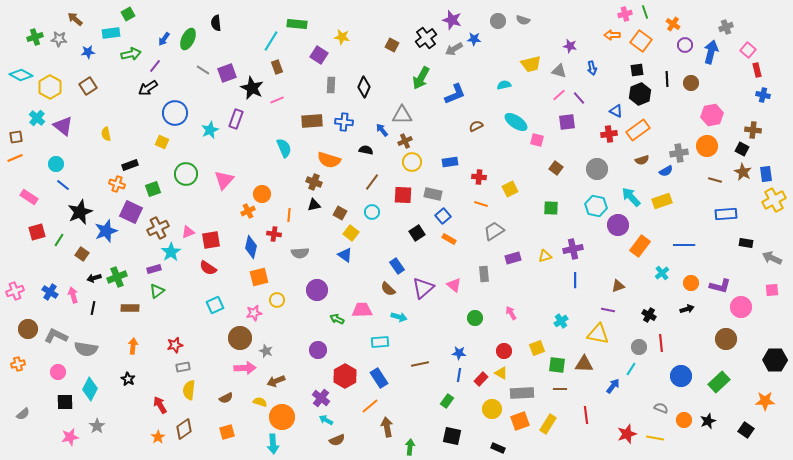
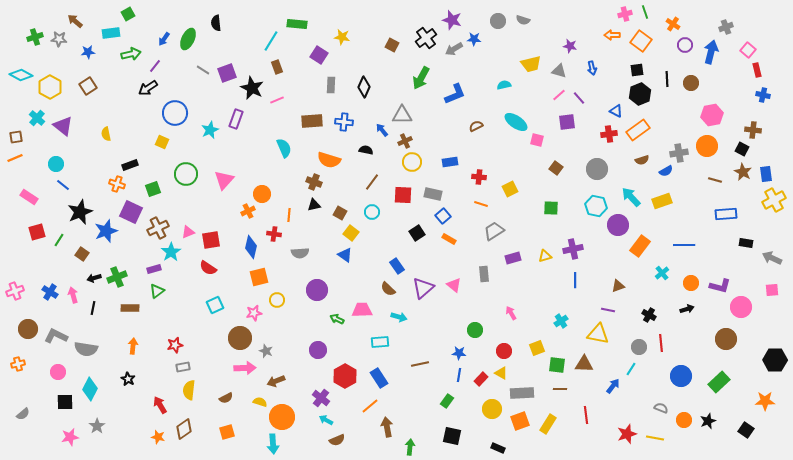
brown arrow at (75, 19): moved 2 px down
green circle at (475, 318): moved 12 px down
orange star at (158, 437): rotated 24 degrees counterclockwise
